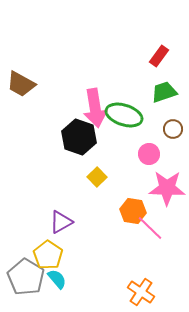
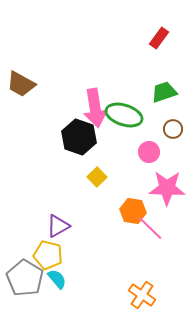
red rectangle: moved 18 px up
pink circle: moved 2 px up
purple triangle: moved 3 px left, 4 px down
yellow pentagon: rotated 20 degrees counterclockwise
gray pentagon: moved 1 px left, 1 px down
orange cross: moved 1 px right, 3 px down
